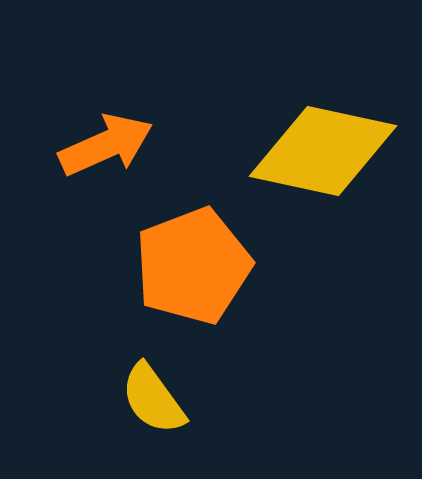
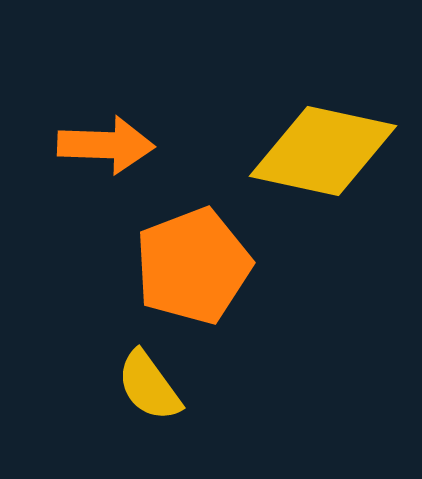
orange arrow: rotated 26 degrees clockwise
yellow semicircle: moved 4 px left, 13 px up
